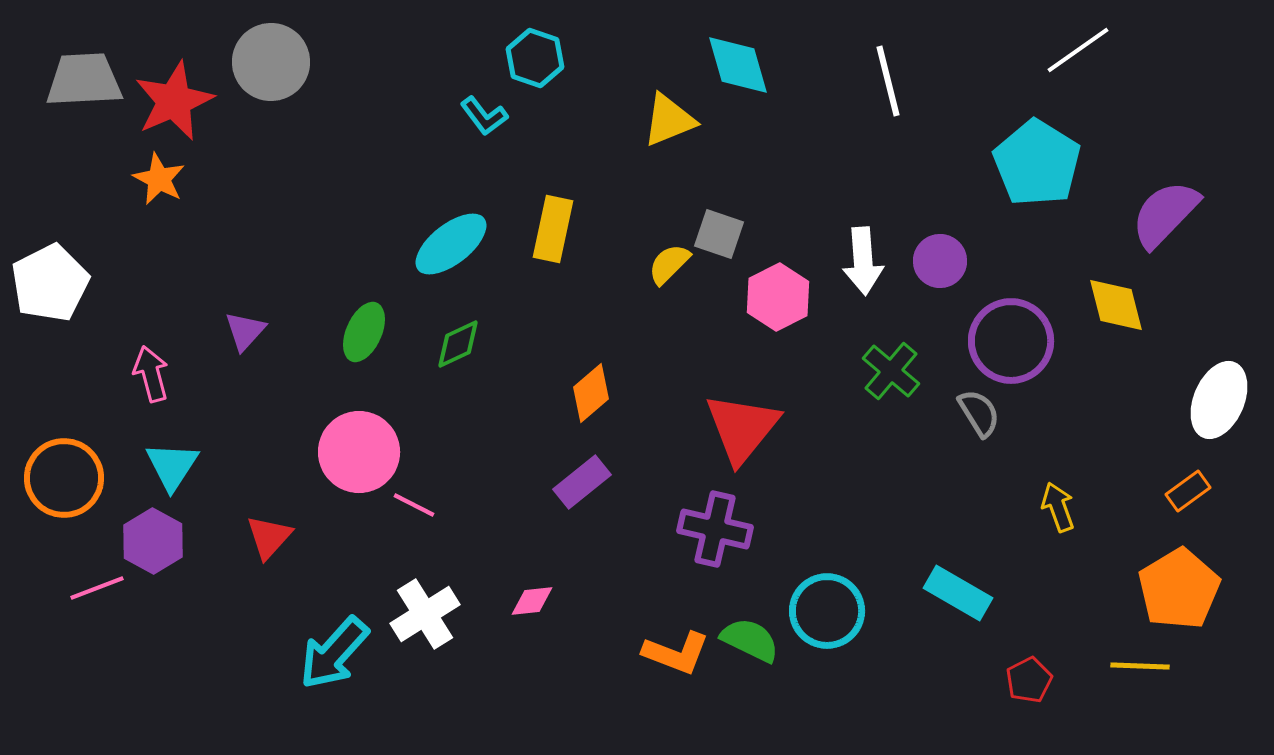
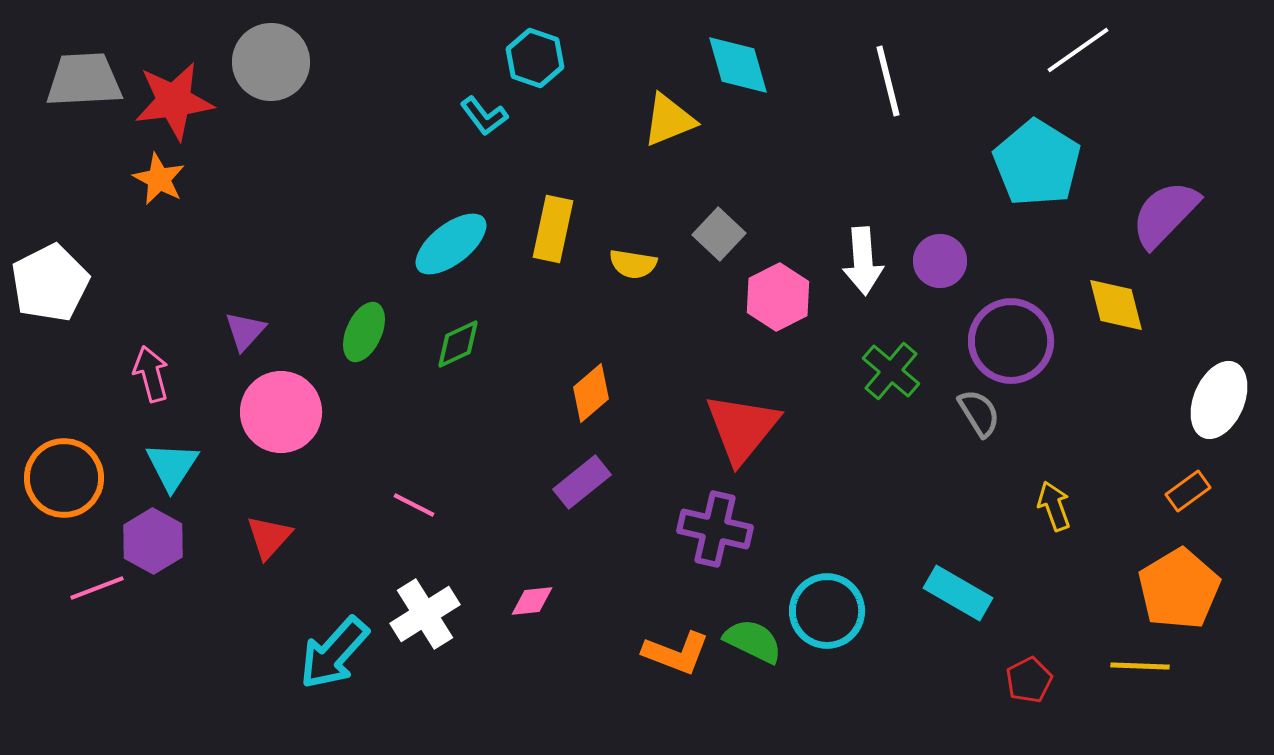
red star at (174, 101): rotated 16 degrees clockwise
gray square at (719, 234): rotated 24 degrees clockwise
yellow semicircle at (669, 264): moved 36 px left; rotated 126 degrees counterclockwise
pink circle at (359, 452): moved 78 px left, 40 px up
yellow arrow at (1058, 507): moved 4 px left, 1 px up
green semicircle at (750, 640): moved 3 px right, 1 px down
